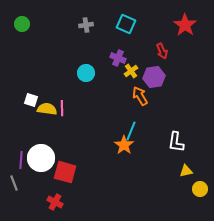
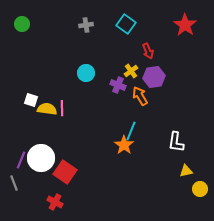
cyan square: rotated 12 degrees clockwise
red arrow: moved 14 px left
purple cross: moved 27 px down
purple line: rotated 18 degrees clockwise
red square: rotated 20 degrees clockwise
